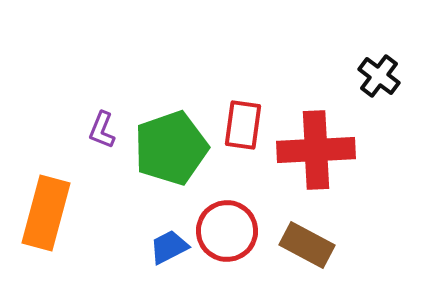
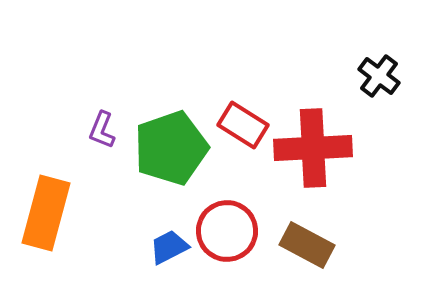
red rectangle: rotated 66 degrees counterclockwise
red cross: moved 3 px left, 2 px up
